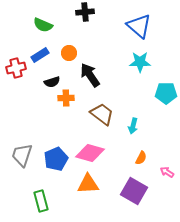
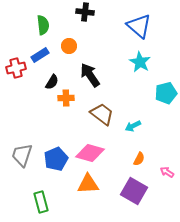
black cross: rotated 12 degrees clockwise
green semicircle: rotated 120 degrees counterclockwise
orange circle: moved 7 px up
cyan star: rotated 30 degrees clockwise
black semicircle: rotated 42 degrees counterclockwise
cyan pentagon: rotated 15 degrees counterclockwise
cyan arrow: rotated 49 degrees clockwise
orange semicircle: moved 2 px left, 1 px down
green rectangle: moved 1 px down
